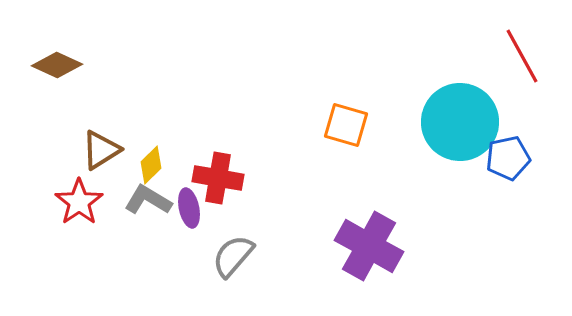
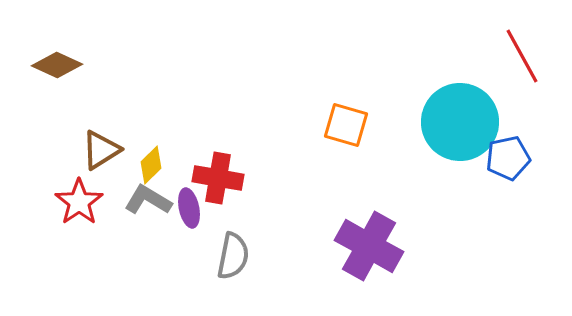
gray semicircle: rotated 150 degrees clockwise
